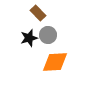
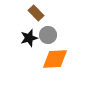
brown rectangle: moved 2 px left
orange diamond: moved 3 px up
